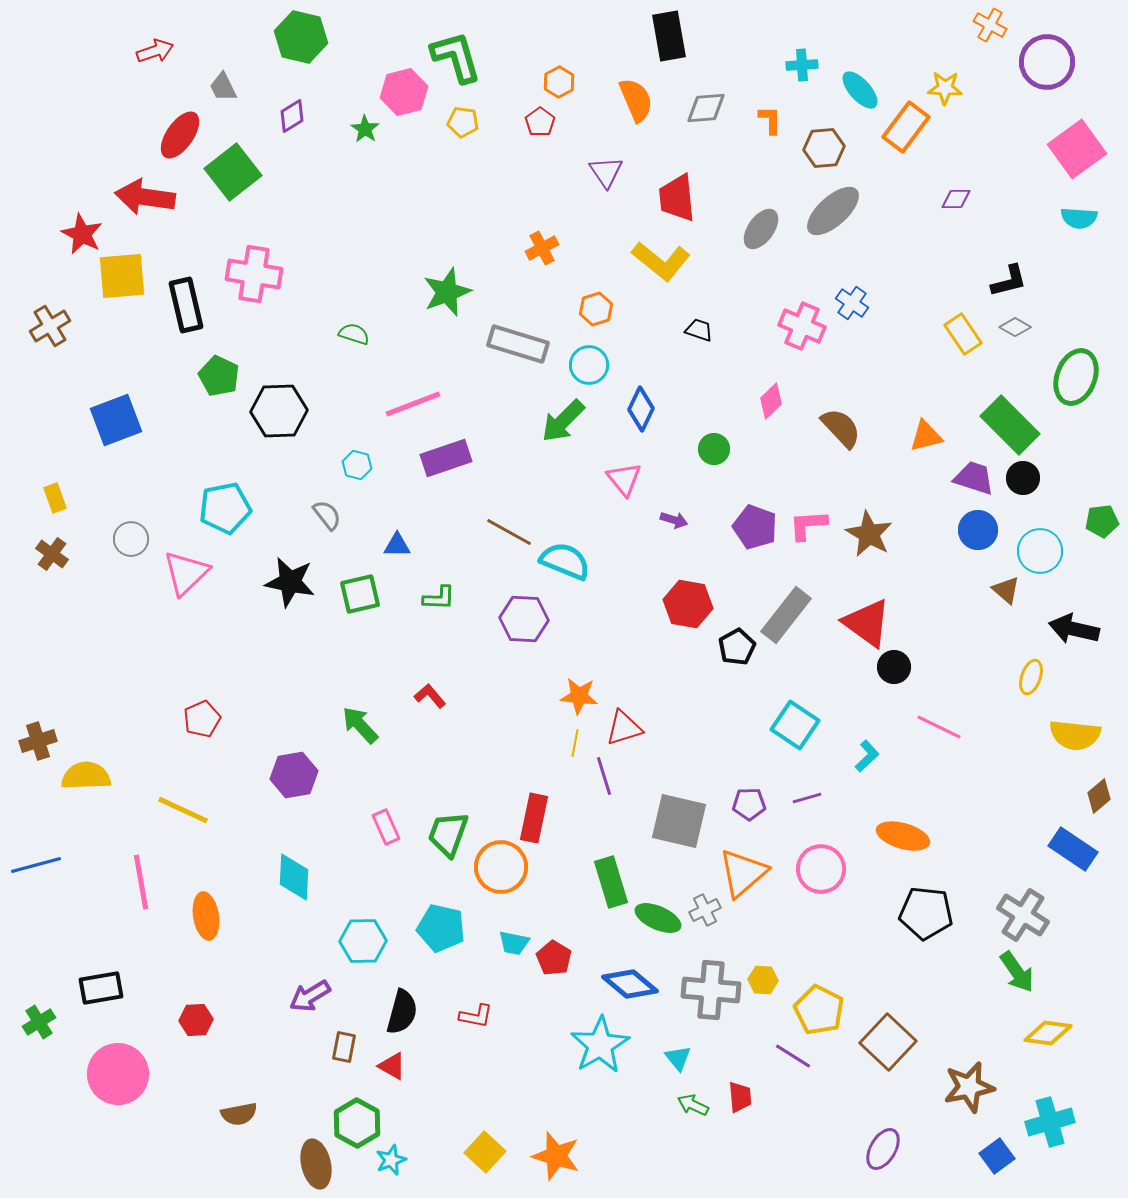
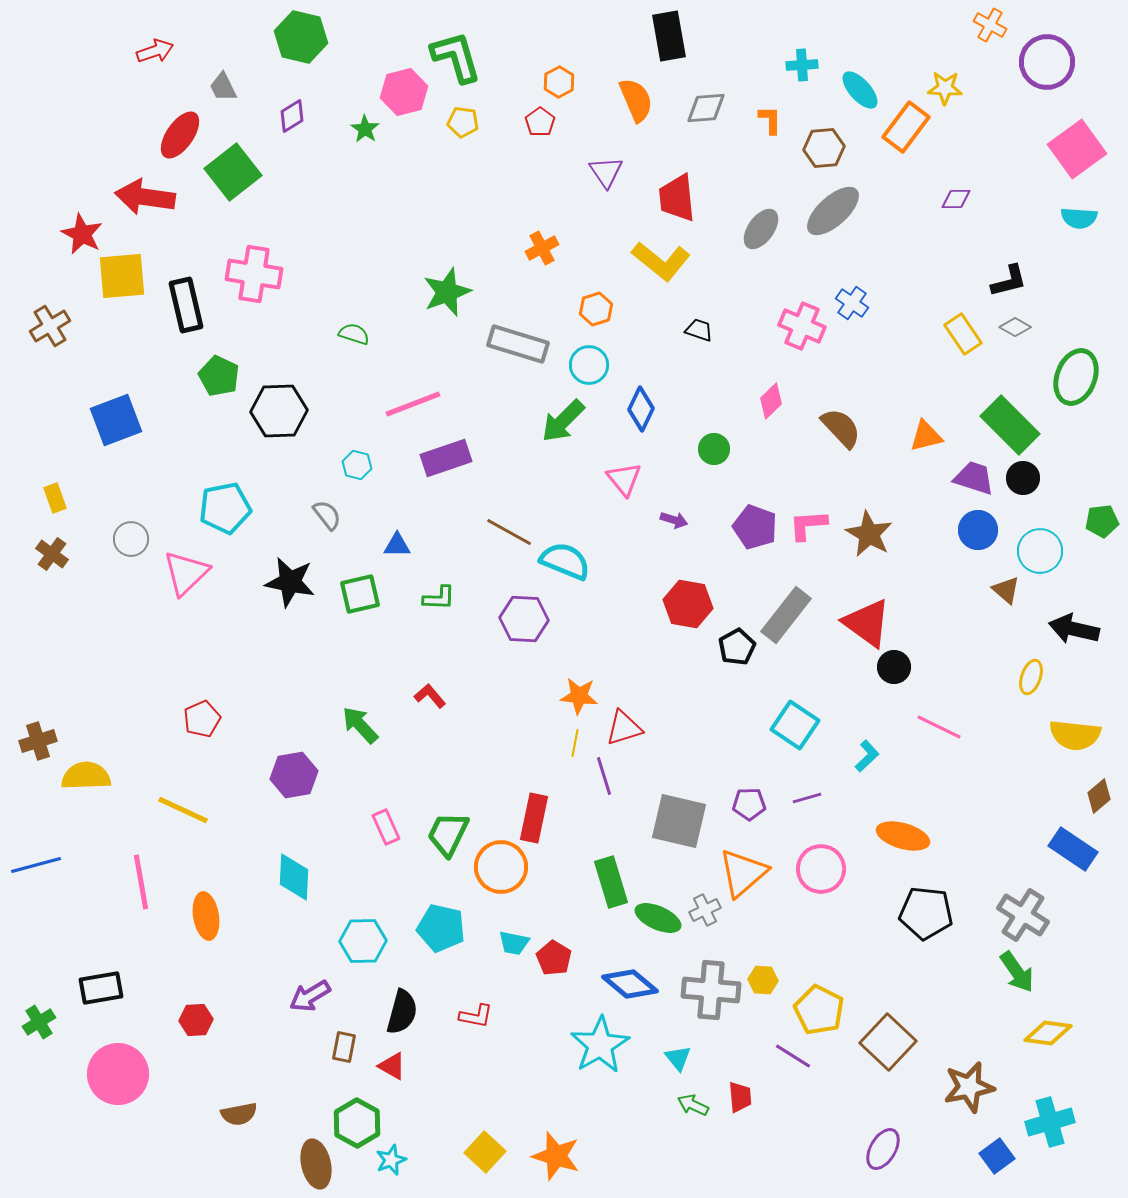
green trapezoid at (448, 834): rotated 6 degrees clockwise
